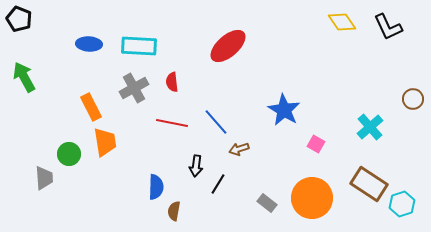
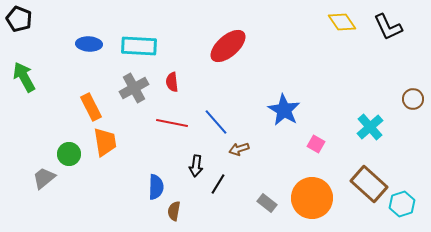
gray trapezoid: rotated 125 degrees counterclockwise
brown rectangle: rotated 9 degrees clockwise
